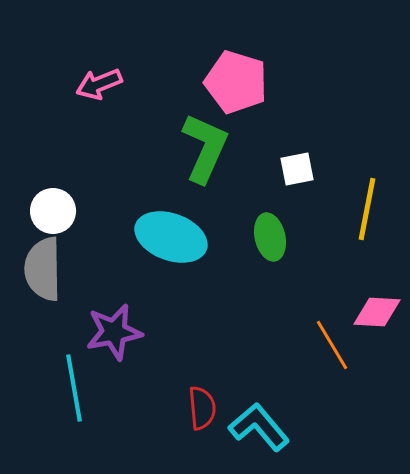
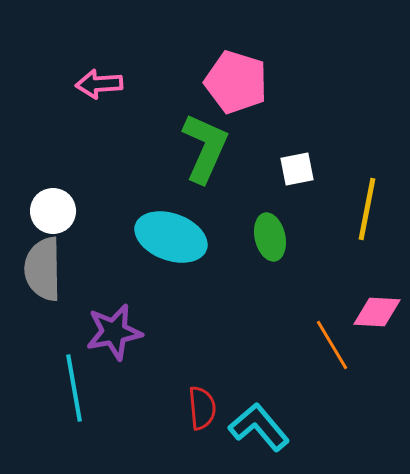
pink arrow: rotated 18 degrees clockwise
